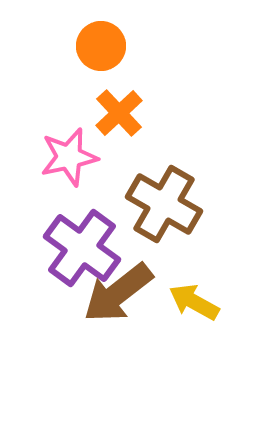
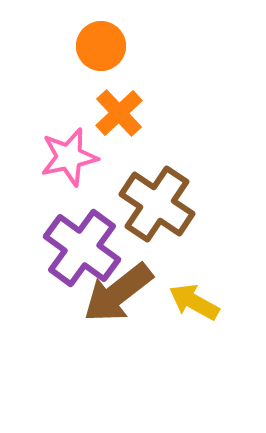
brown cross: moved 7 px left; rotated 4 degrees clockwise
